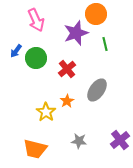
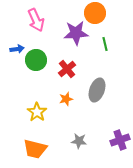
orange circle: moved 1 px left, 1 px up
purple star: rotated 15 degrees clockwise
blue arrow: moved 1 px right, 2 px up; rotated 136 degrees counterclockwise
green circle: moved 2 px down
gray ellipse: rotated 15 degrees counterclockwise
orange star: moved 1 px left, 2 px up; rotated 16 degrees clockwise
yellow star: moved 9 px left
purple cross: rotated 18 degrees clockwise
